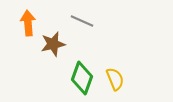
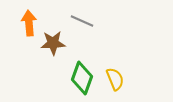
orange arrow: moved 1 px right
brown star: moved 1 px up; rotated 10 degrees clockwise
